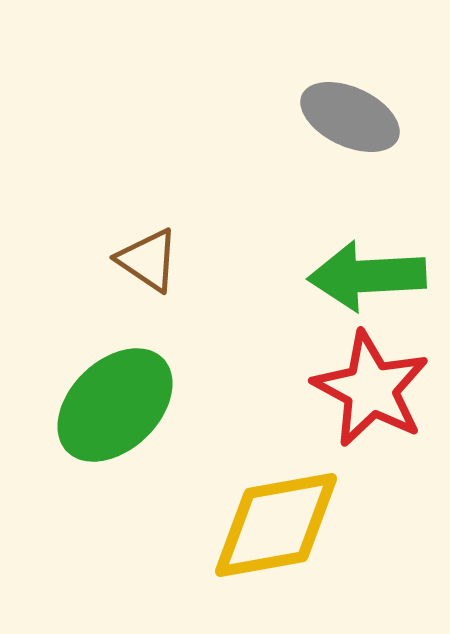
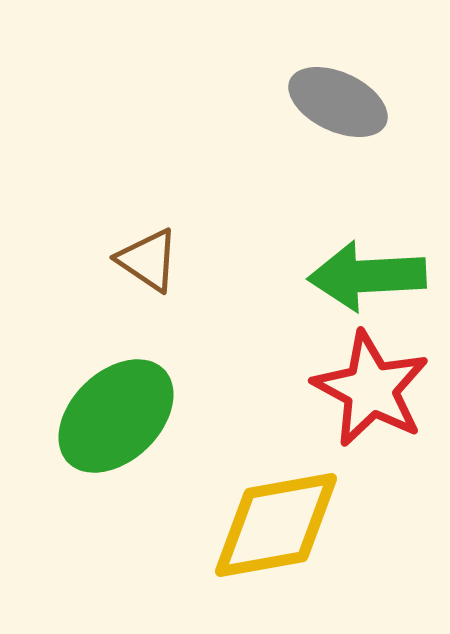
gray ellipse: moved 12 px left, 15 px up
green ellipse: moved 1 px right, 11 px down
